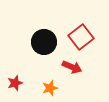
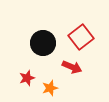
black circle: moved 1 px left, 1 px down
red star: moved 12 px right, 5 px up
